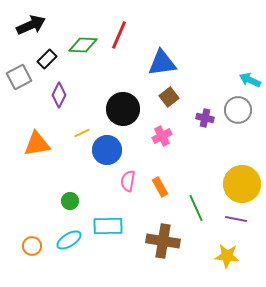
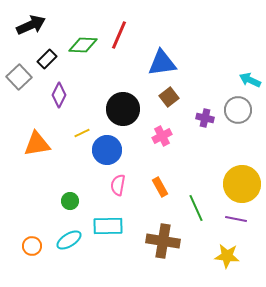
gray square: rotated 15 degrees counterclockwise
pink semicircle: moved 10 px left, 4 px down
